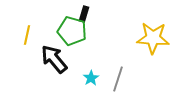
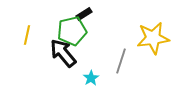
black rectangle: rotated 42 degrees clockwise
green pentagon: rotated 28 degrees counterclockwise
yellow star: rotated 12 degrees counterclockwise
black arrow: moved 9 px right, 6 px up
gray line: moved 3 px right, 18 px up
